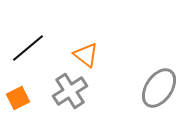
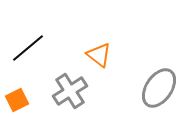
orange triangle: moved 13 px right
orange square: moved 1 px left, 2 px down
